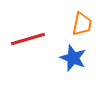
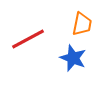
red line: rotated 12 degrees counterclockwise
